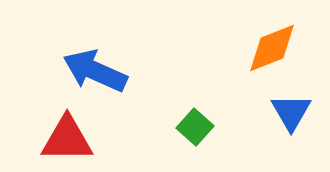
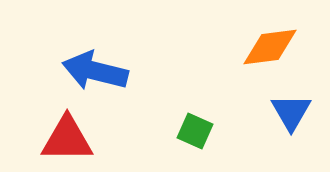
orange diamond: moved 2 px left, 1 px up; rotated 14 degrees clockwise
blue arrow: rotated 10 degrees counterclockwise
green square: moved 4 px down; rotated 18 degrees counterclockwise
